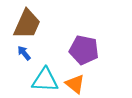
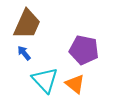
cyan triangle: rotated 44 degrees clockwise
